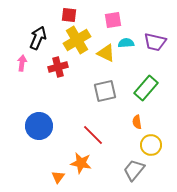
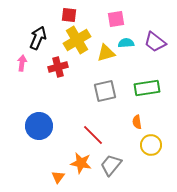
pink square: moved 3 px right, 1 px up
purple trapezoid: rotated 25 degrees clockwise
yellow triangle: rotated 42 degrees counterclockwise
green rectangle: moved 1 px right; rotated 40 degrees clockwise
gray trapezoid: moved 23 px left, 5 px up
